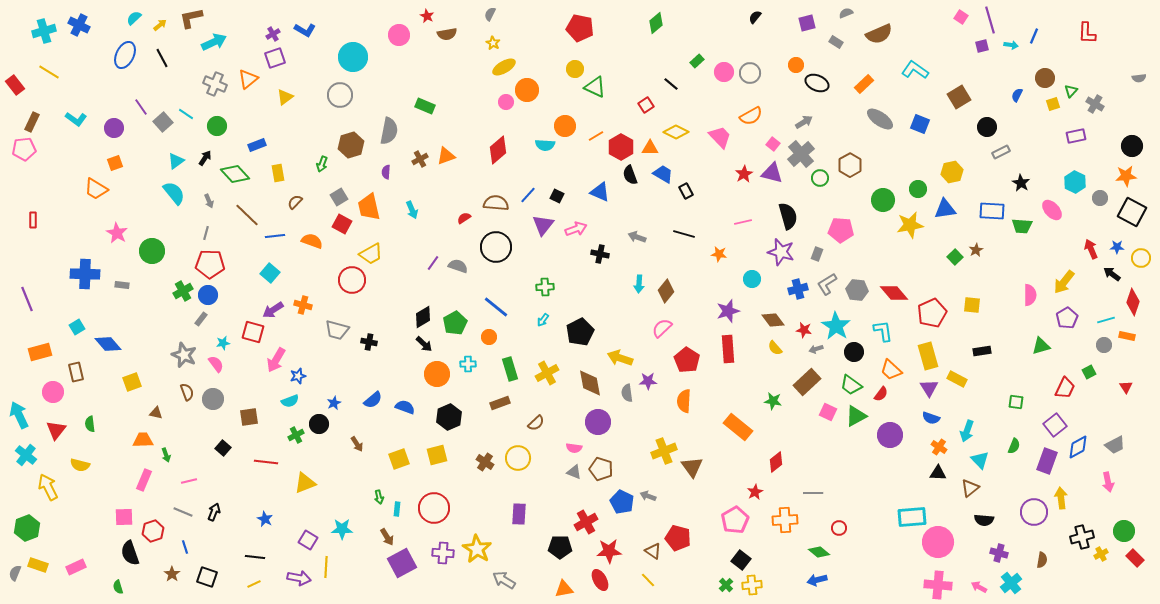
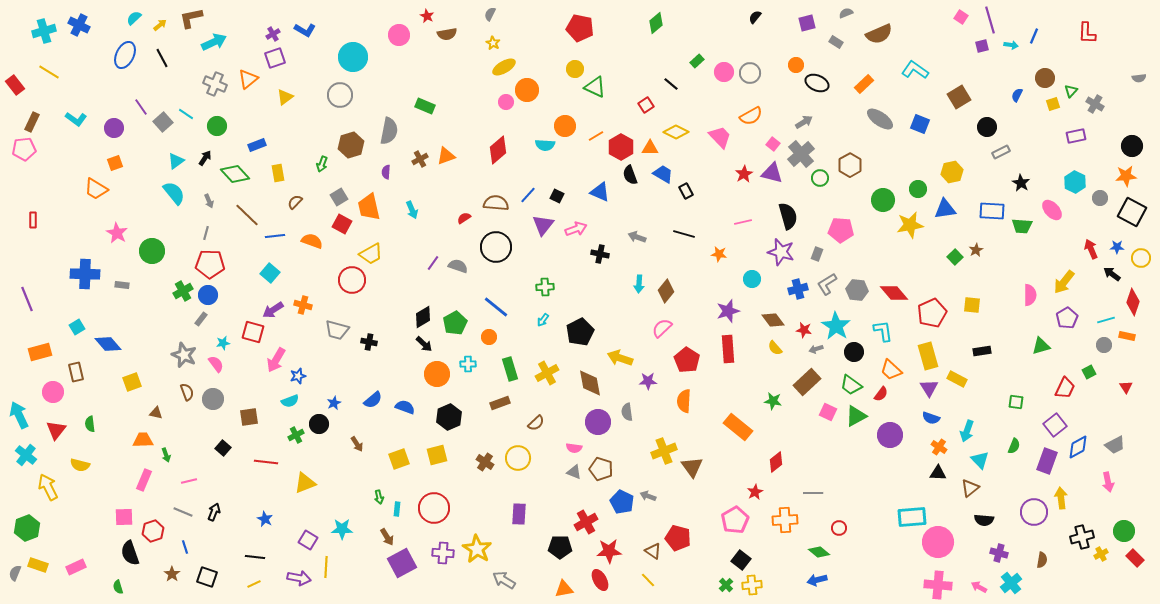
gray semicircle at (627, 393): moved 19 px down
